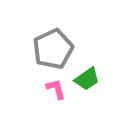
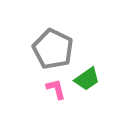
gray pentagon: rotated 21 degrees counterclockwise
